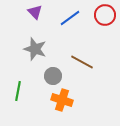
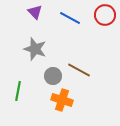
blue line: rotated 65 degrees clockwise
brown line: moved 3 px left, 8 px down
